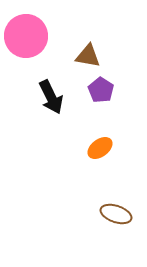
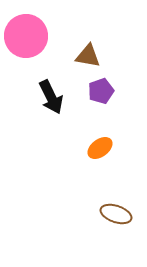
purple pentagon: moved 1 px down; rotated 20 degrees clockwise
